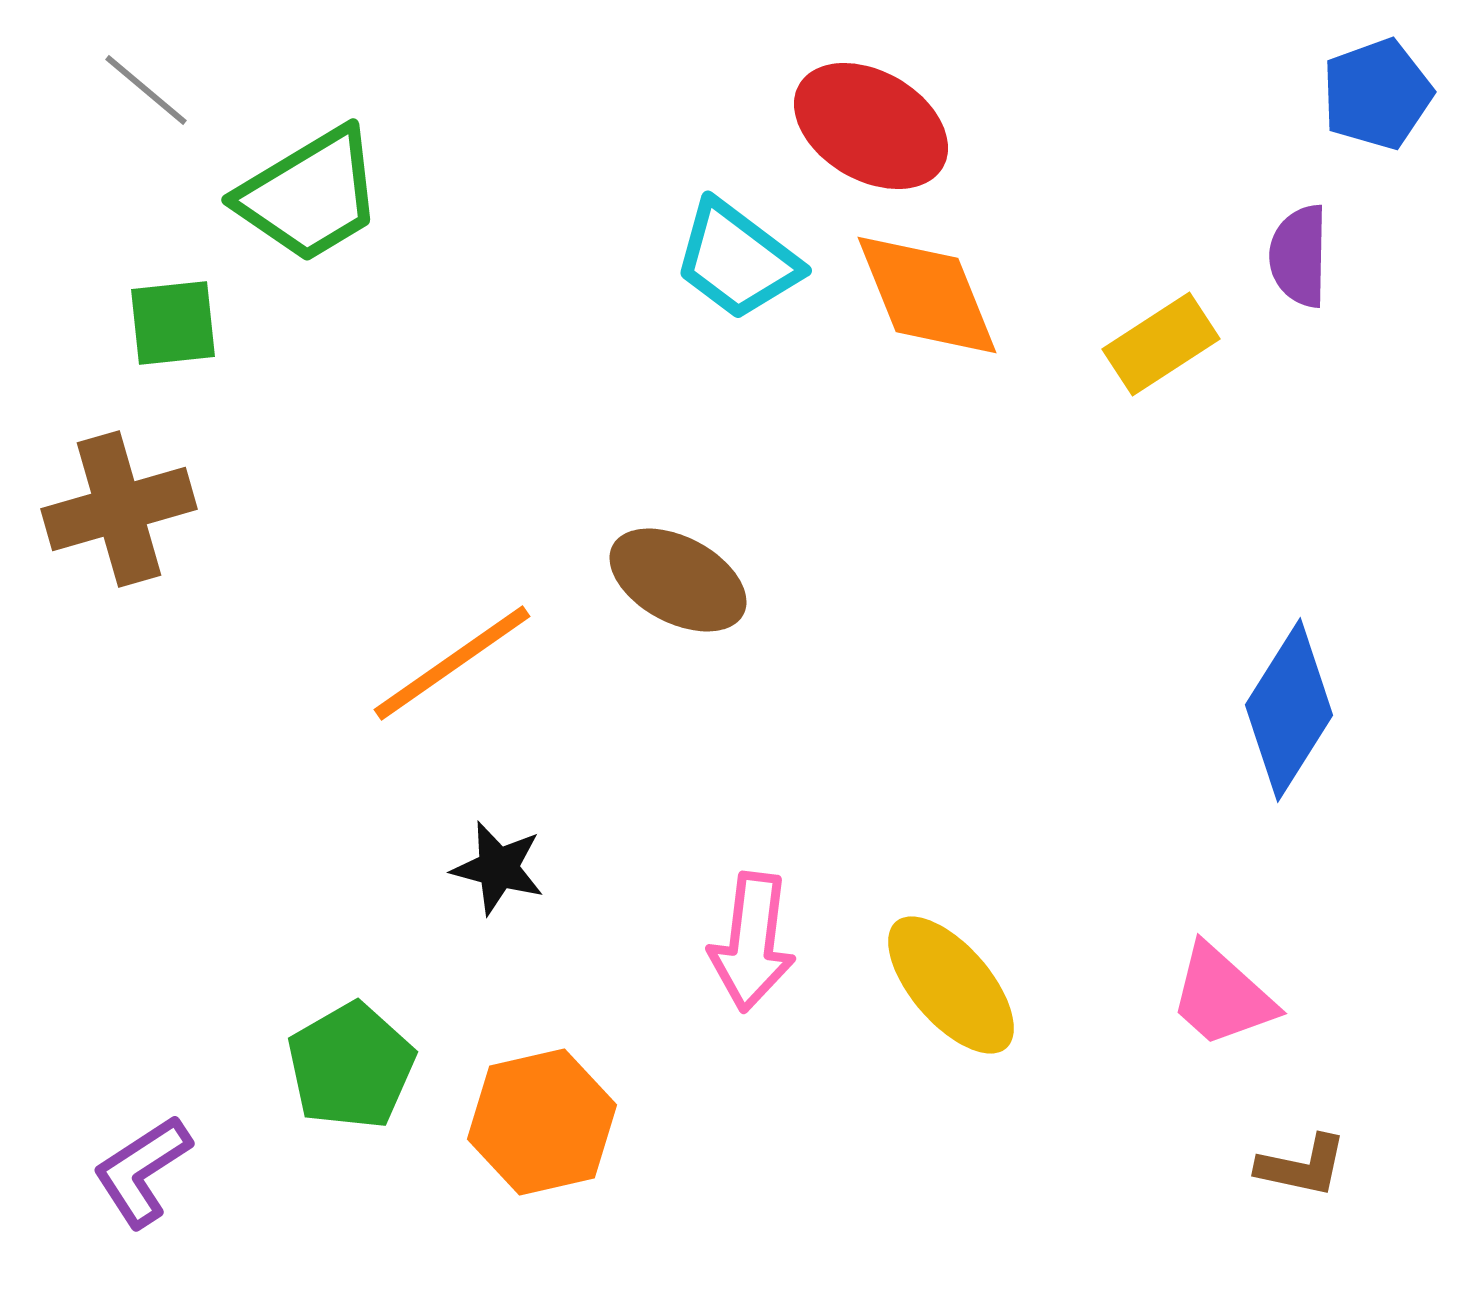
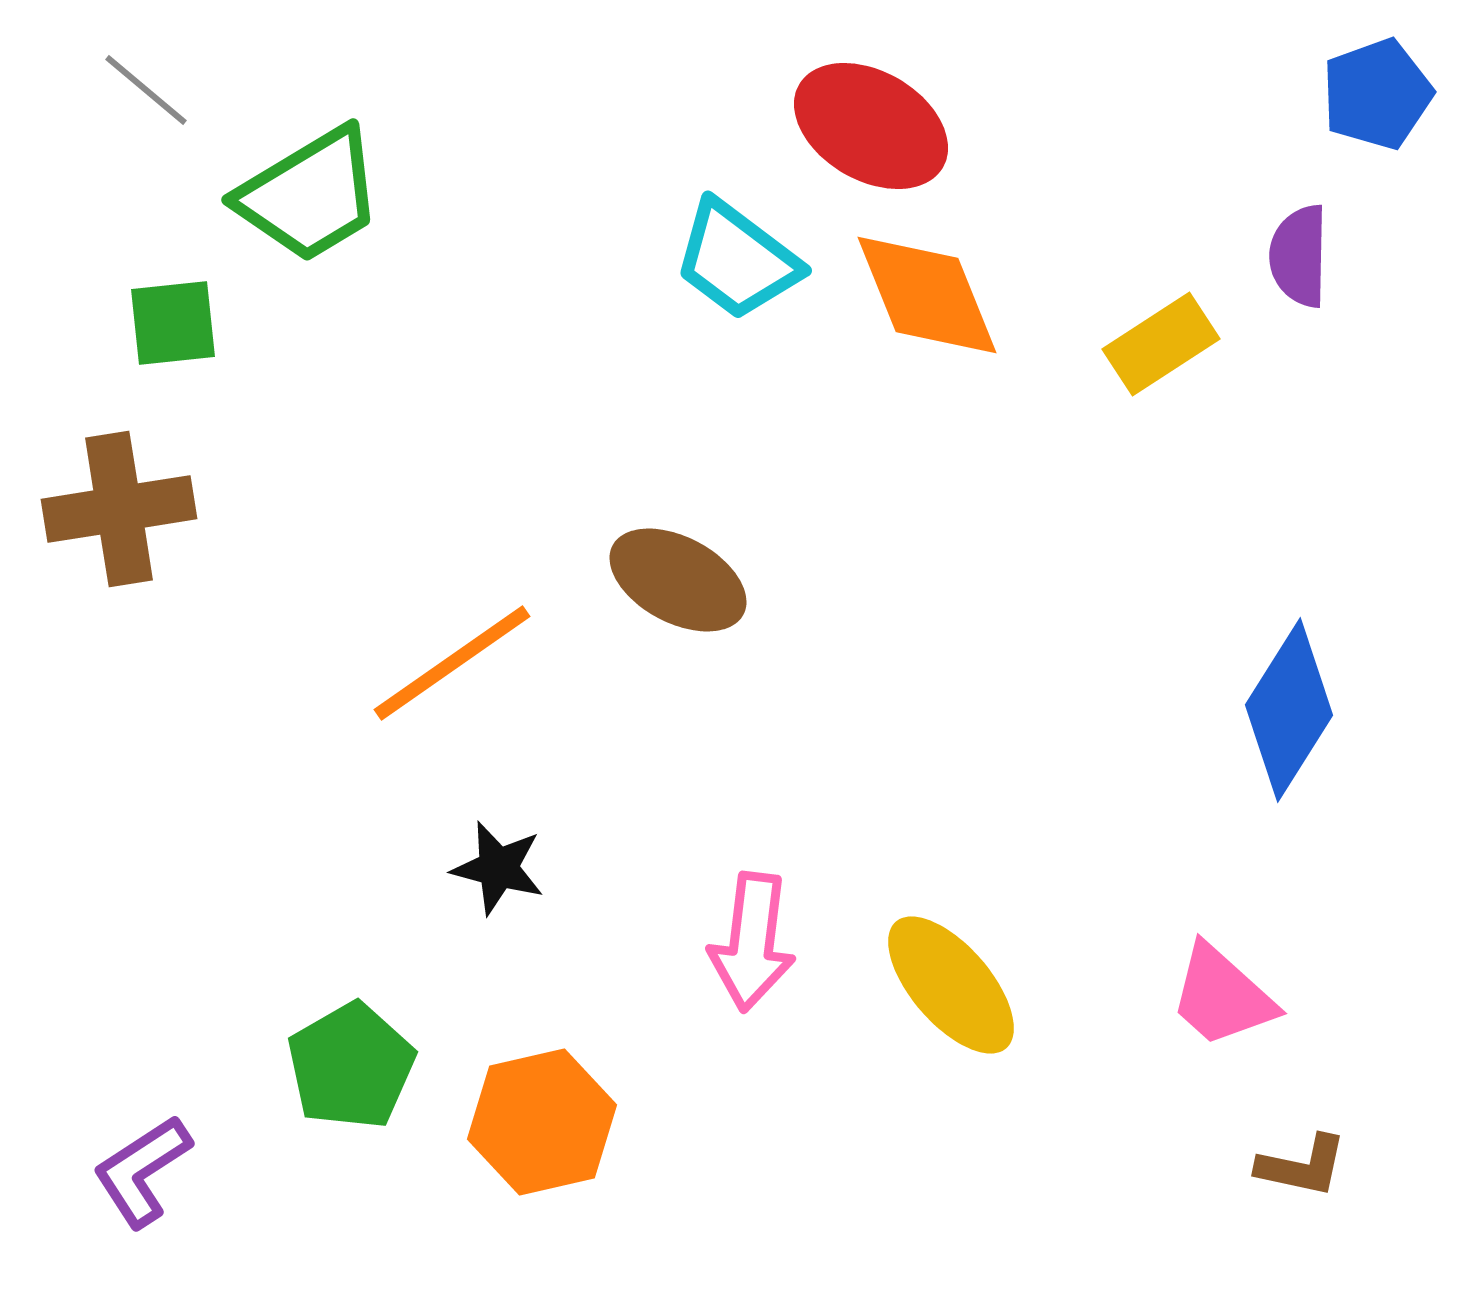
brown cross: rotated 7 degrees clockwise
